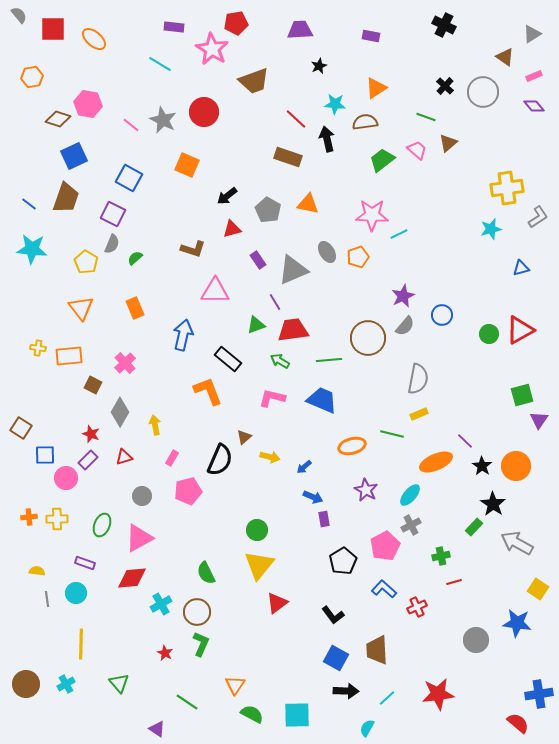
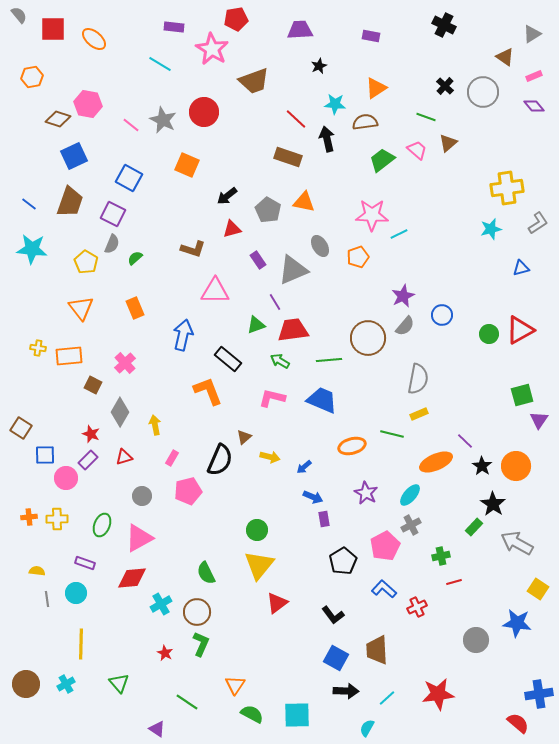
red pentagon at (236, 23): moved 4 px up
brown trapezoid at (66, 198): moved 4 px right, 4 px down
orange triangle at (308, 204): moved 4 px left, 2 px up
gray L-shape at (538, 217): moved 6 px down
gray ellipse at (327, 252): moved 7 px left, 6 px up
purple star at (366, 490): moved 3 px down
